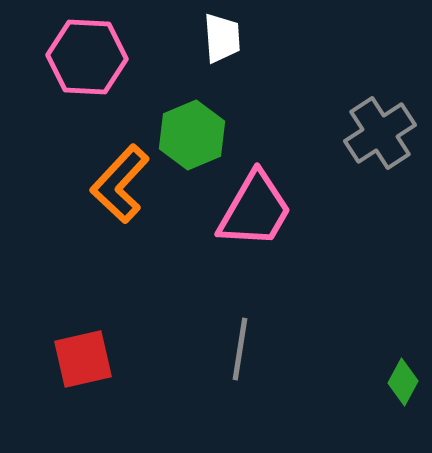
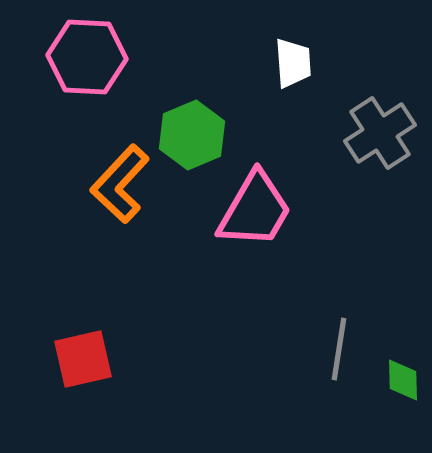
white trapezoid: moved 71 px right, 25 px down
gray line: moved 99 px right
green diamond: moved 2 px up; rotated 30 degrees counterclockwise
